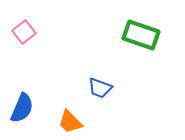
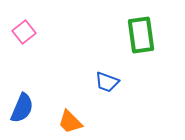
green rectangle: rotated 63 degrees clockwise
blue trapezoid: moved 7 px right, 6 px up
